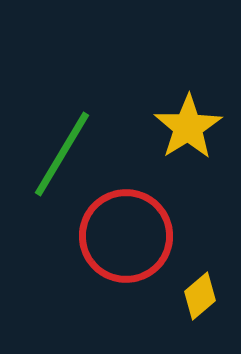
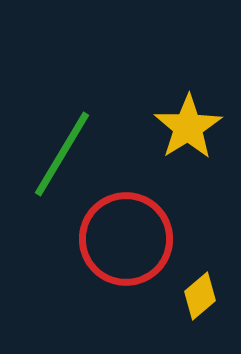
red circle: moved 3 px down
